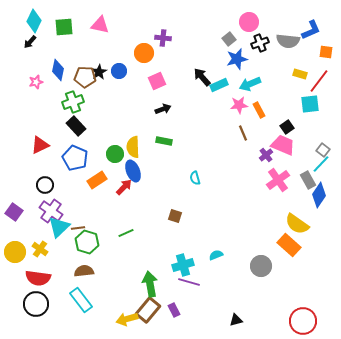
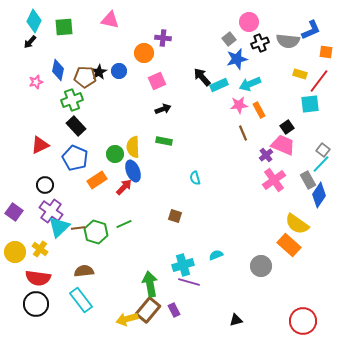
pink triangle at (100, 25): moved 10 px right, 5 px up
green cross at (73, 102): moved 1 px left, 2 px up
pink cross at (278, 180): moved 4 px left
green line at (126, 233): moved 2 px left, 9 px up
green hexagon at (87, 242): moved 9 px right, 10 px up
